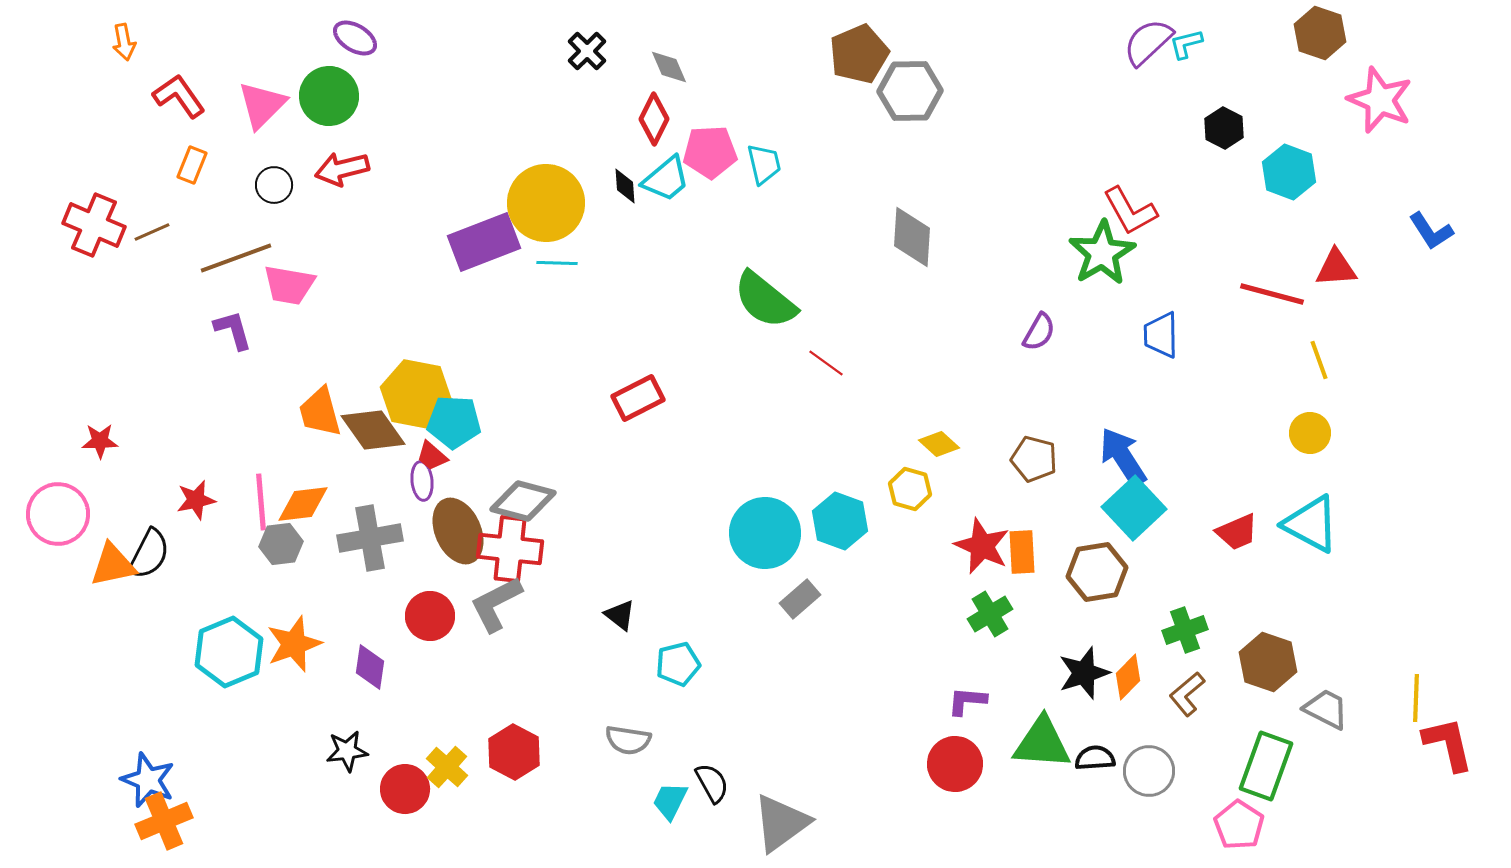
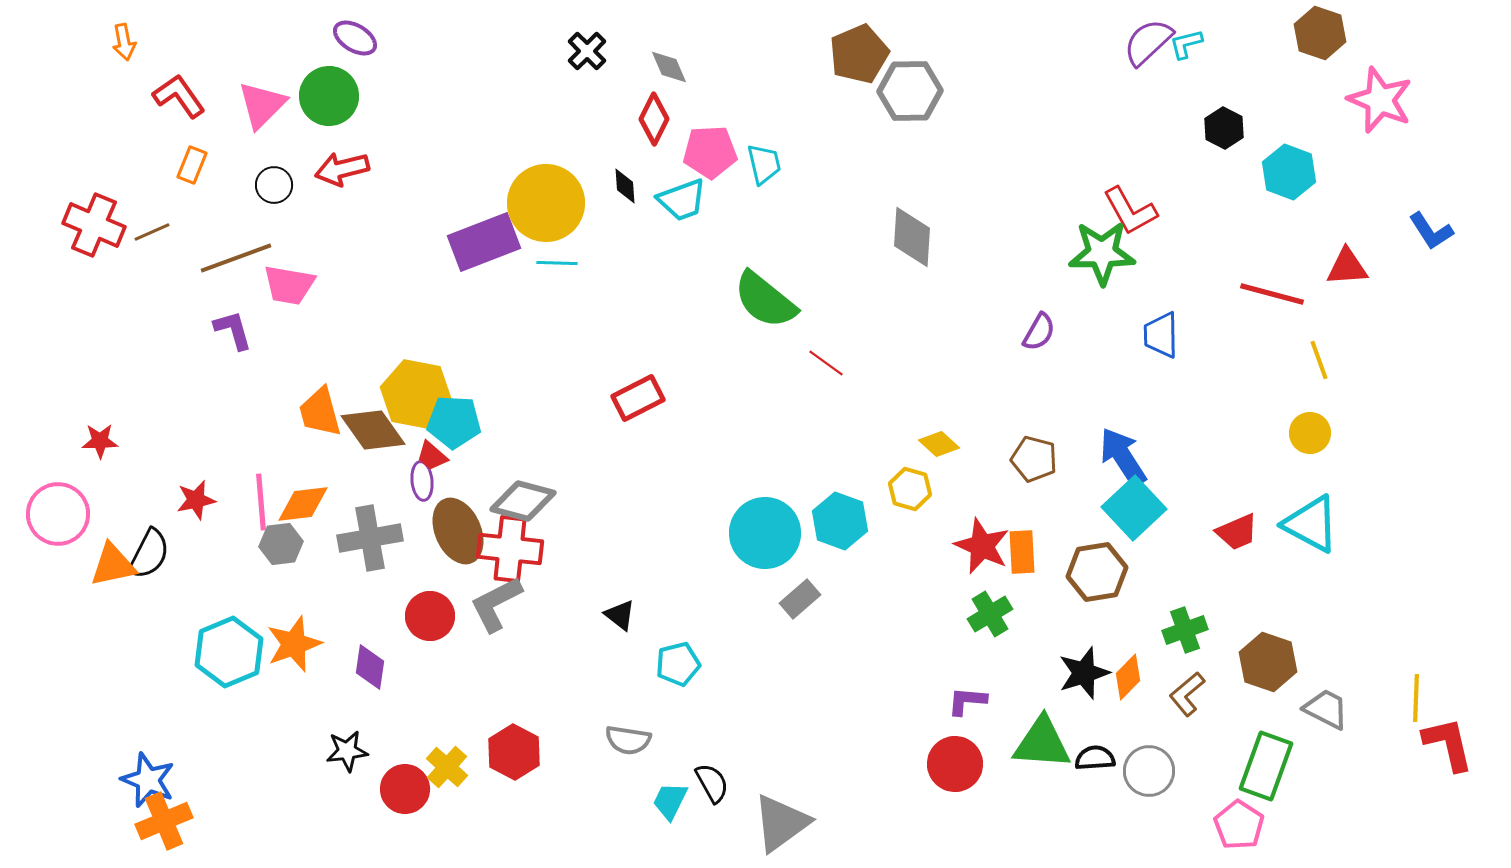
cyan trapezoid at (666, 179): moved 16 px right, 21 px down; rotated 20 degrees clockwise
green star at (1102, 253): rotated 30 degrees clockwise
red triangle at (1336, 268): moved 11 px right, 1 px up
